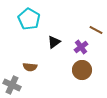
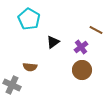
black triangle: moved 1 px left
